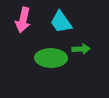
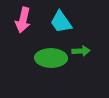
green arrow: moved 2 px down
